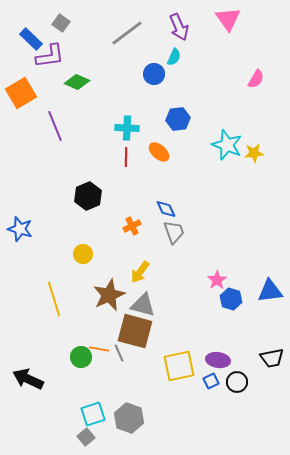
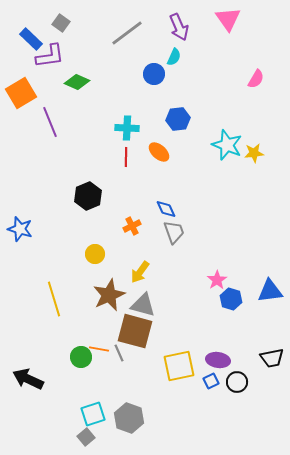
purple line at (55, 126): moved 5 px left, 4 px up
yellow circle at (83, 254): moved 12 px right
